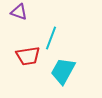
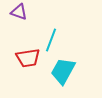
cyan line: moved 2 px down
red trapezoid: moved 2 px down
